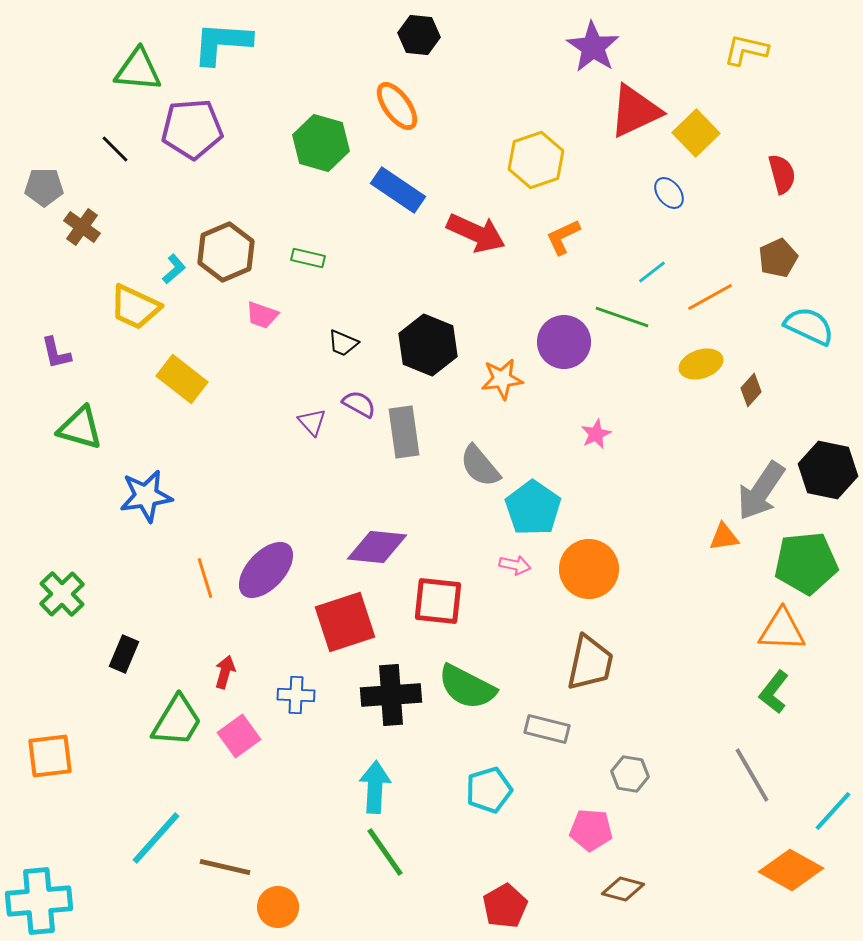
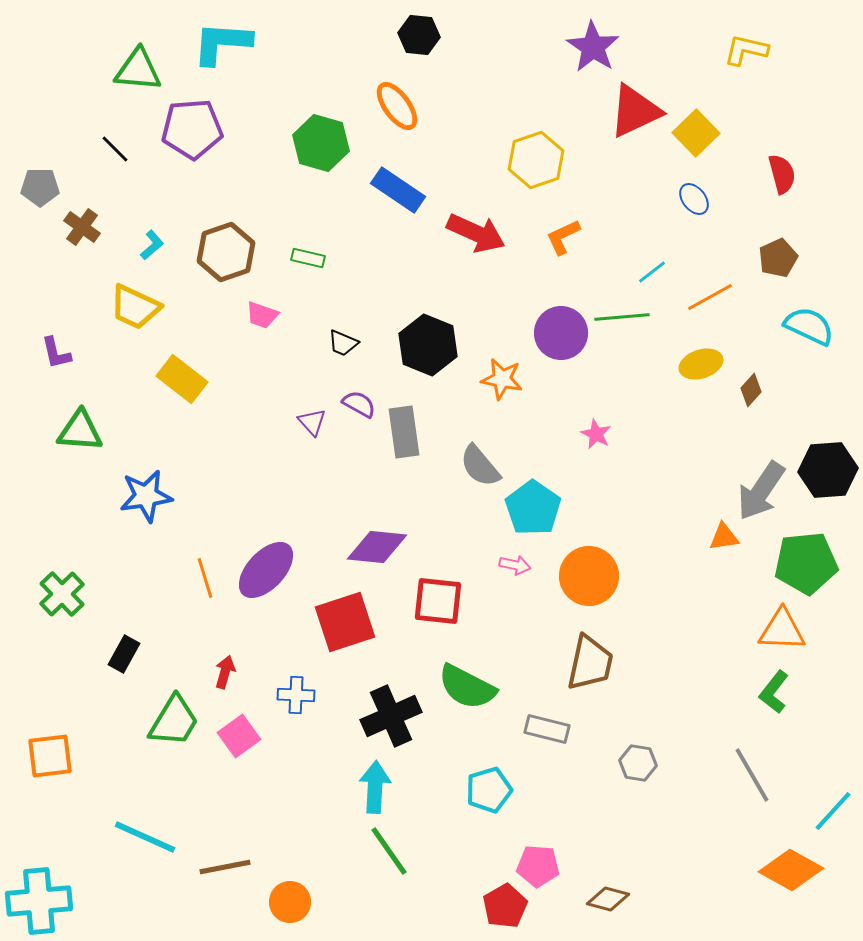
gray pentagon at (44, 187): moved 4 px left
blue ellipse at (669, 193): moved 25 px right, 6 px down
brown hexagon at (226, 252): rotated 4 degrees clockwise
cyan L-shape at (174, 269): moved 22 px left, 24 px up
green line at (622, 317): rotated 24 degrees counterclockwise
purple circle at (564, 342): moved 3 px left, 9 px up
orange star at (502, 379): rotated 18 degrees clockwise
green triangle at (80, 428): moved 3 px down; rotated 12 degrees counterclockwise
pink star at (596, 434): rotated 20 degrees counterclockwise
black hexagon at (828, 470): rotated 16 degrees counterclockwise
orange circle at (589, 569): moved 7 px down
black rectangle at (124, 654): rotated 6 degrees clockwise
black cross at (391, 695): moved 21 px down; rotated 20 degrees counterclockwise
green trapezoid at (177, 721): moved 3 px left
gray hexagon at (630, 774): moved 8 px right, 11 px up
pink pentagon at (591, 830): moved 53 px left, 36 px down
cyan line at (156, 838): moved 11 px left, 1 px up; rotated 72 degrees clockwise
green line at (385, 852): moved 4 px right, 1 px up
brown line at (225, 867): rotated 24 degrees counterclockwise
brown diamond at (623, 889): moved 15 px left, 10 px down
orange circle at (278, 907): moved 12 px right, 5 px up
